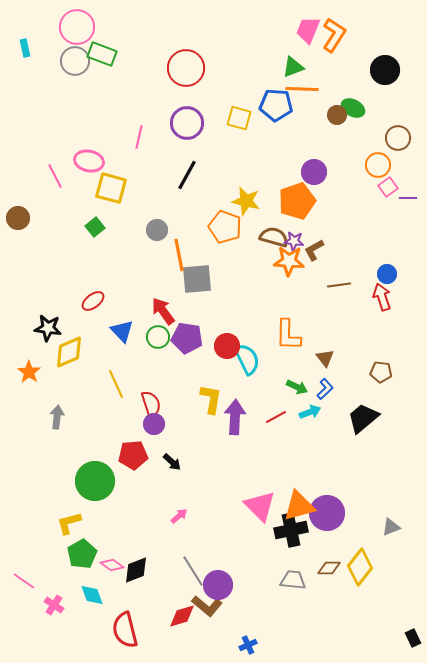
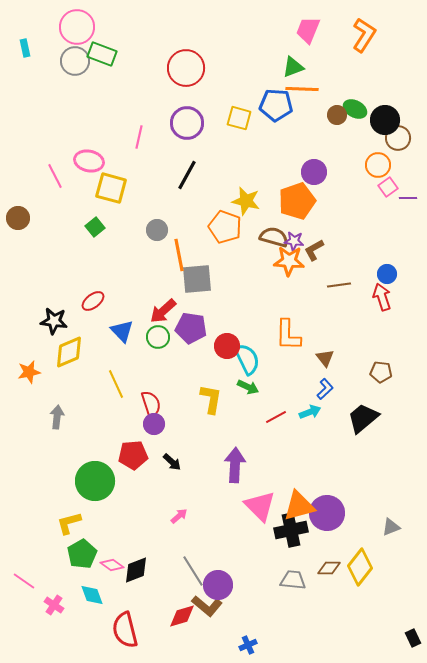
orange L-shape at (334, 35): moved 30 px right
black circle at (385, 70): moved 50 px down
green ellipse at (353, 108): moved 2 px right, 1 px down
red arrow at (163, 311): rotated 96 degrees counterclockwise
black star at (48, 328): moved 6 px right, 7 px up
purple pentagon at (187, 338): moved 4 px right, 10 px up
orange star at (29, 372): rotated 25 degrees clockwise
green arrow at (297, 387): moved 49 px left
purple arrow at (235, 417): moved 48 px down
